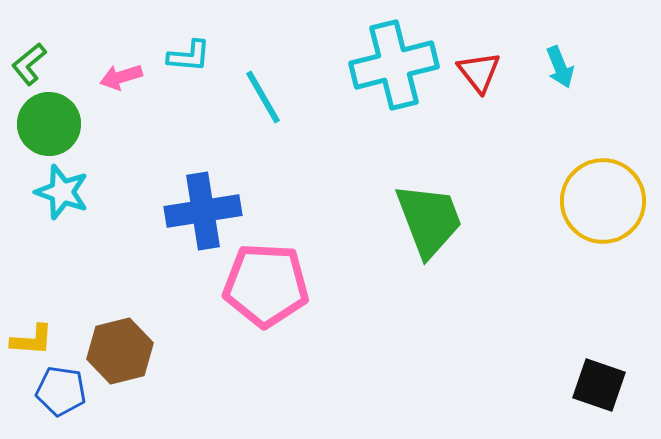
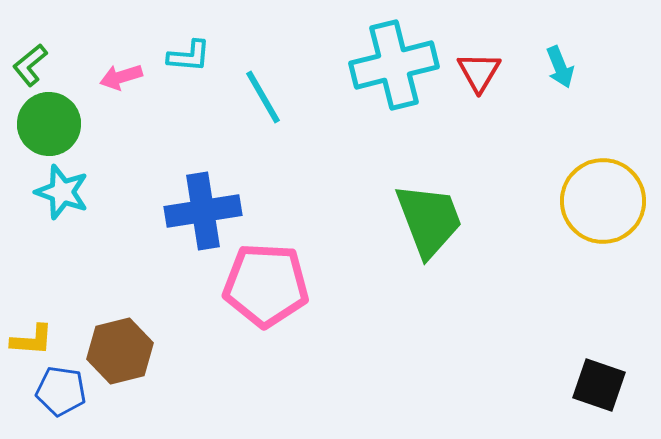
green L-shape: moved 1 px right, 1 px down
red triangle: rotated 9 degrees clockwise
